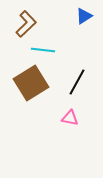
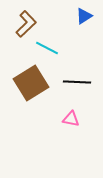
cyan line: moved 4 px right, 2 px up; rotated 20 degrees clockwise
black line: rotated 64 degrees clockwise
pink triangle: moved 1 px right, 1 px down
